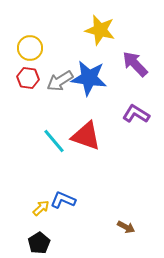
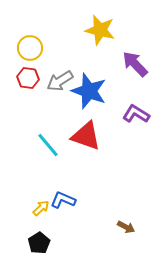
blue star: moved 13 px down; rotated 12 degrees clockwise
cyan line: moved 6 px left, 4 px down
